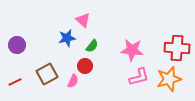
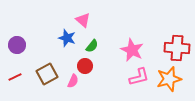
blue star: rotated 30 degrees clockwise
pink star: rotated 20 degrees clockwise
red line: moved 5 px up
